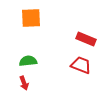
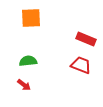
red arrow: moved 2 px down; rotated 32 degrees counterclockwise
